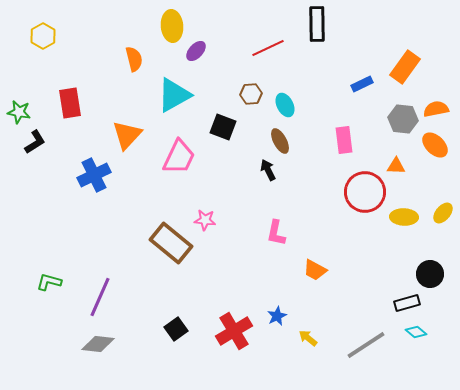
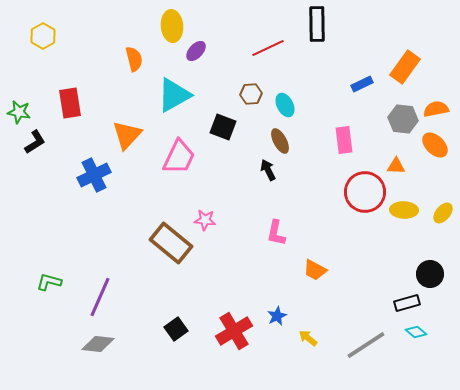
yellow ellipse at (404, 217): moved 7 px up
